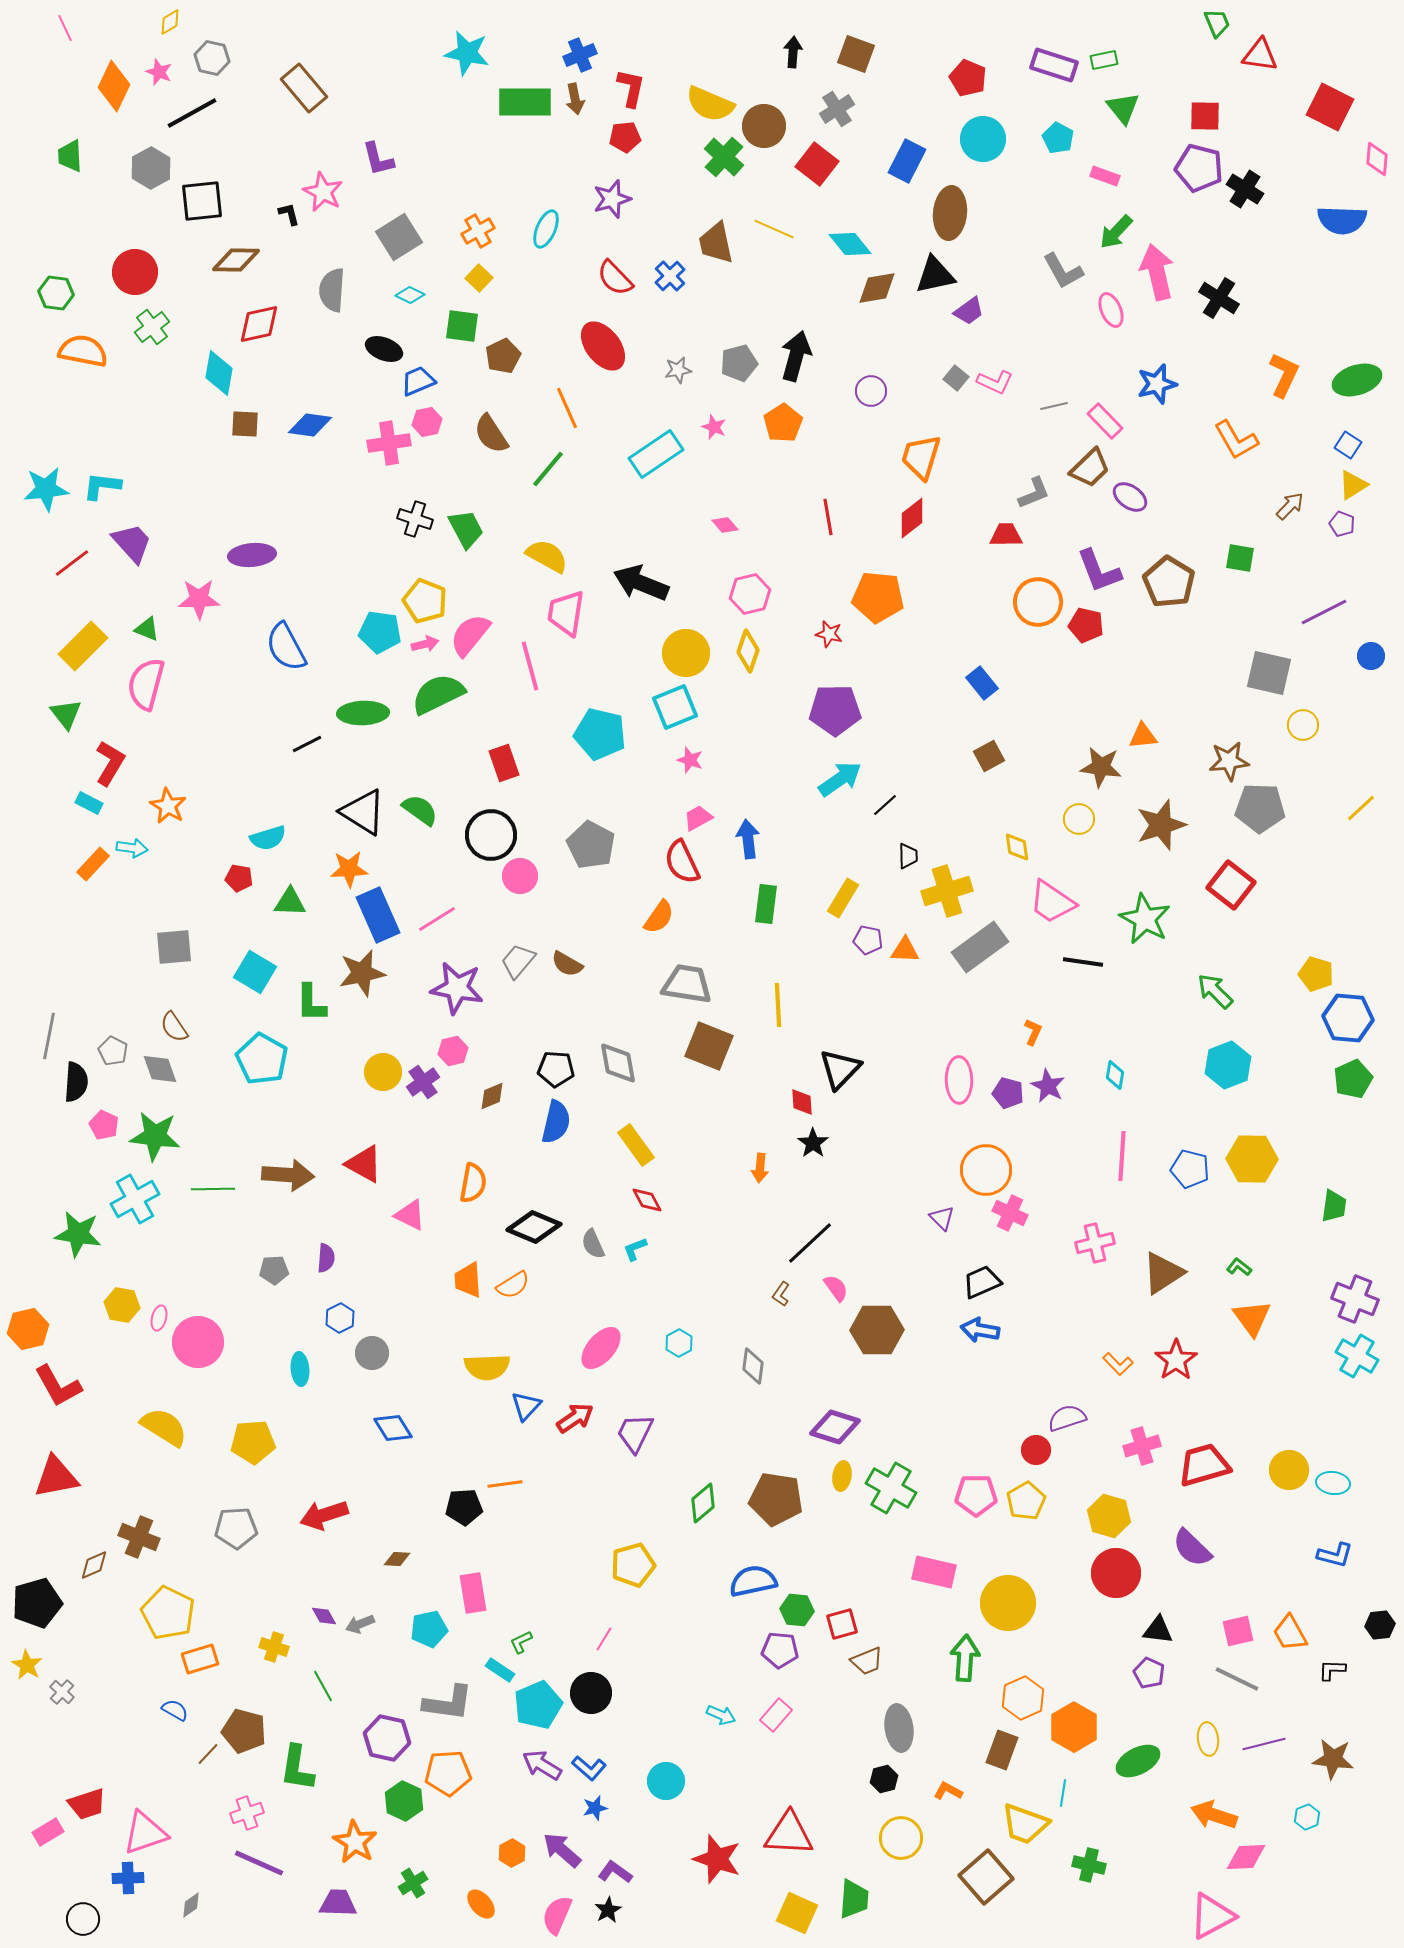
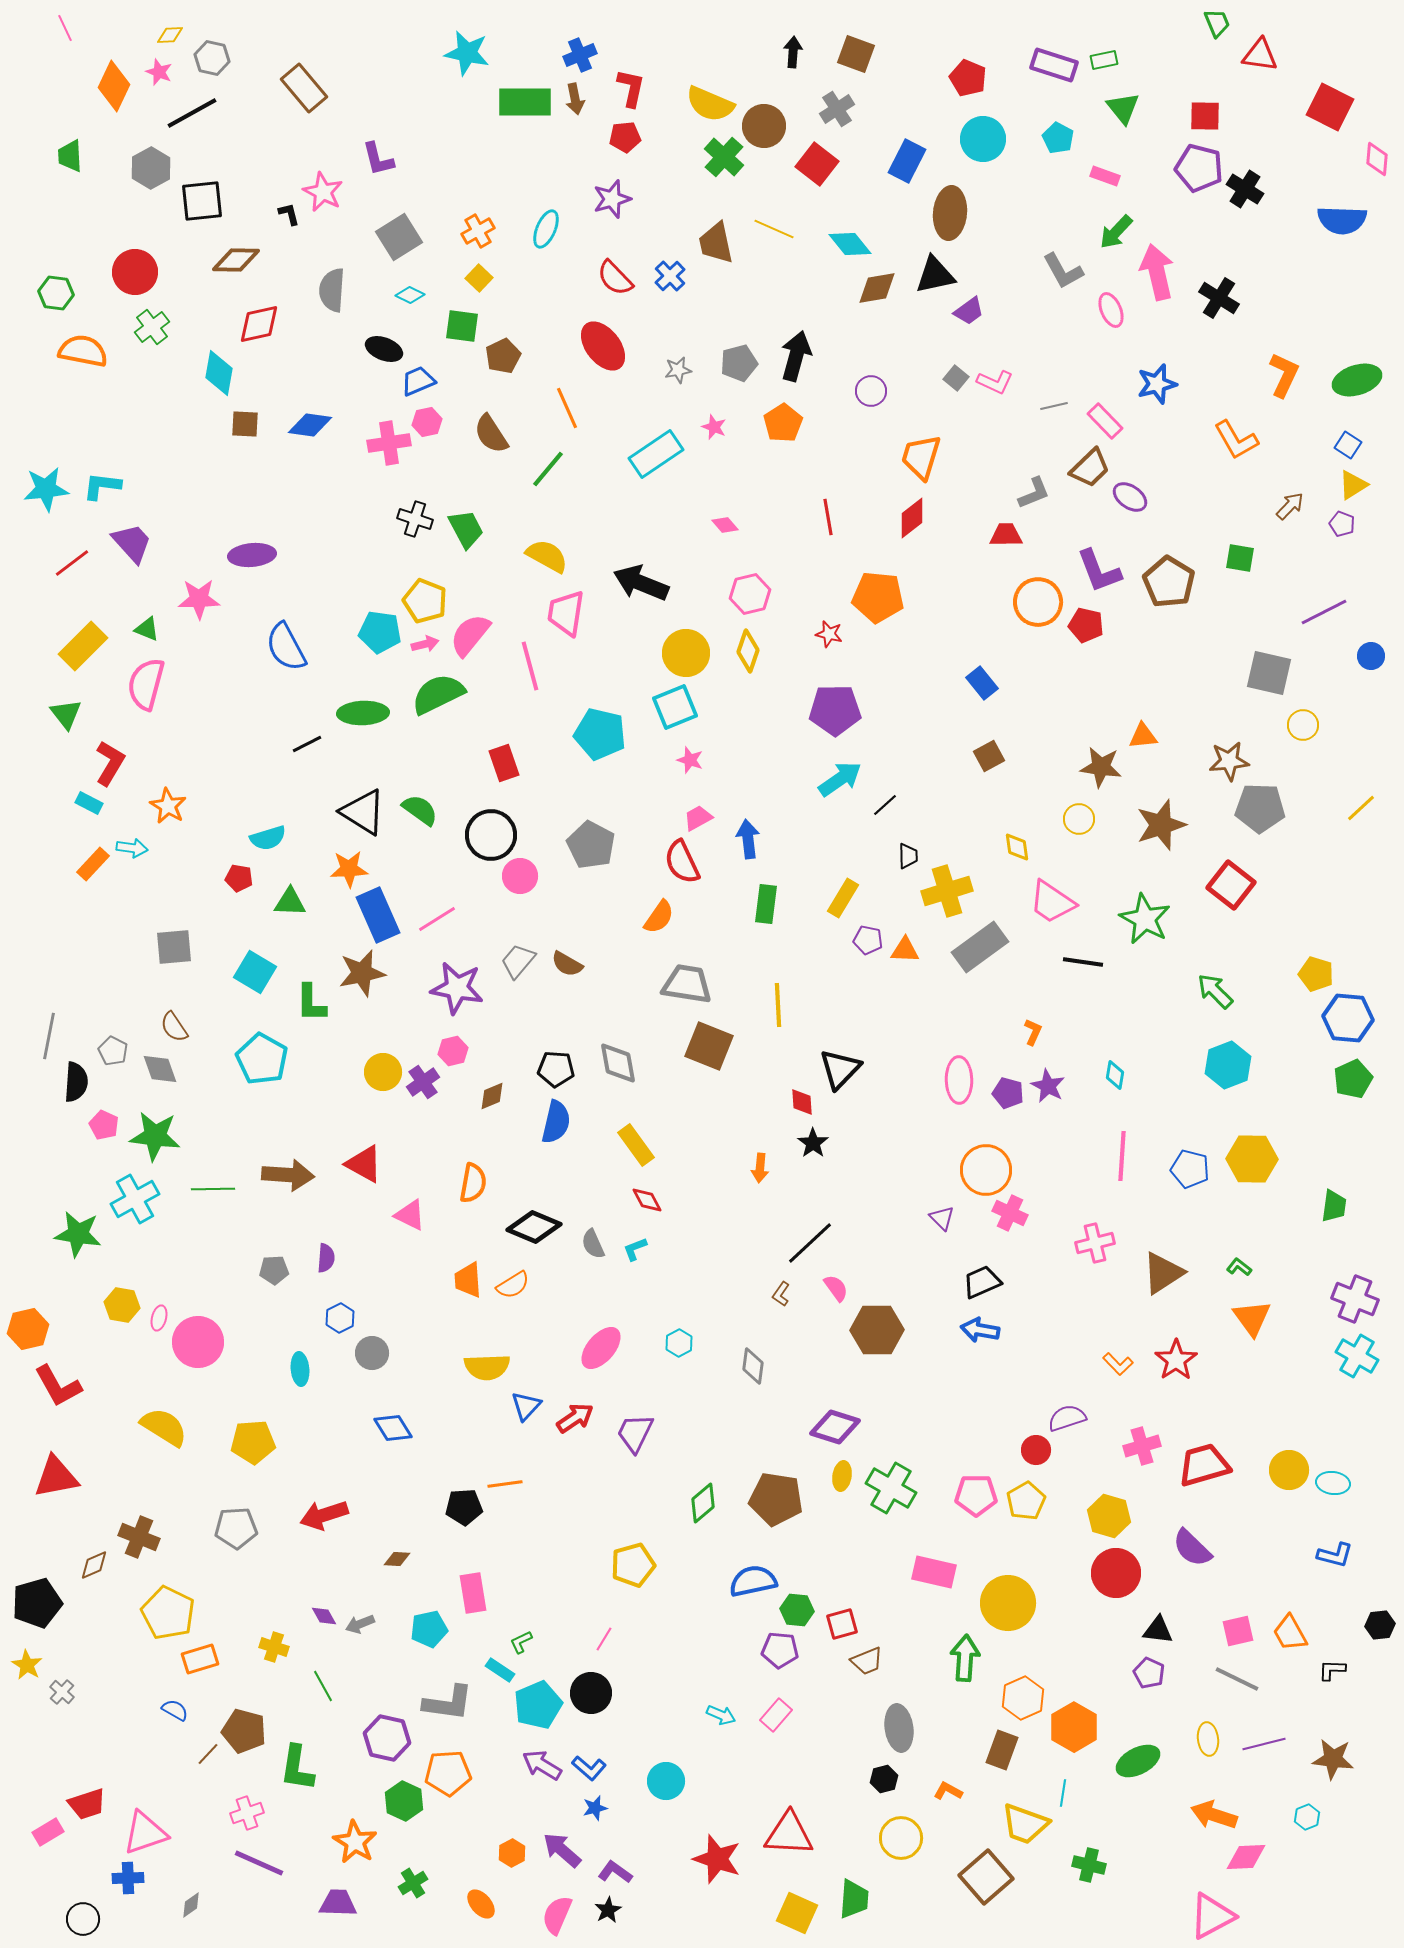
yellow diamond at (170, 22): moved 13 px down; rotated 28 degrees clockwise
